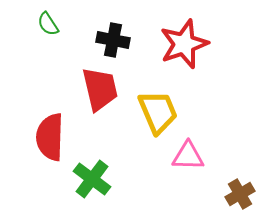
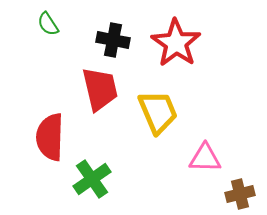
red star: moved 8 px left, 1 px up; rotated 18 degrees counterclockwise
pink triangle: moved 17 px right, 2 px down
green cross: rotated 18 degrees clockwise
brown cross: rotated 16 degrees clockwise
